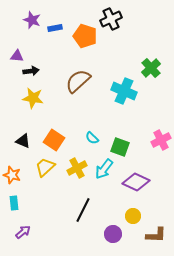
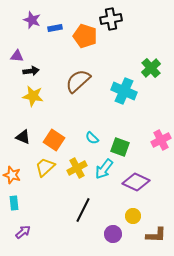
black cross: rotated 15 degrees clockwise
yellow star: moved 2 px up
black triangle: moved 4 px up
